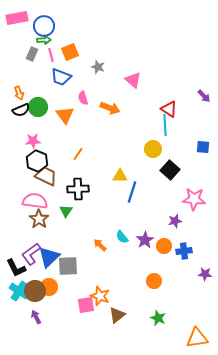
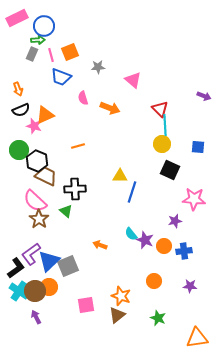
pink rectangle at (17, 18): rotated 15 degrees counterclockwise
green arrow at (44, 40): moved 6 px left
gray star at (98, 67): rotated 24 degrees counterclockwise
orange arrow at (19, 93): moved 1 px left, 4 px up
purple arrow at (204, 96): rotated 24 degrees counterclockwise
green circle at (38, 107): moved 19 px left, 43 px down
red triangle at (169, 109): moved 9 px left; rotated 12 degrees clockwise
orange triangle at (65, 115): moved 20 px left; rotated 42 degrees clockwise
pink star at (33, 141): moved 1 px right, 15 px up; rotated 21 degrees clockwise
blue square at (203, 147): moved 5 px left
yellow circle at (153, 149): moved 9 px right, 5 px up
orange line at (78, 154): moved 8 px up; rotated 40 degrees clockwise
black square at (170, 170): rotated 18 degrees counterclockwise
black cross at (78, 189): moved 3 px left
pink semicircle at (35, 201): rotated 145 degrees counterclockwise
green triangle at (66, 211): rotated 24 degrees counterclockwise
cyan semicircle at (122, 237): moved 9 px right, 3 px up
purple star at (145, 240): rotated 18 degrees counterclockwise
orange arrow at (100, 245): rotated 24 degrees counterclockwise
blue triangle at (49, 257): moved 4 px down
gray square at (68, 266): rotated 20 degrees counterclockwise
black L-shape at (16, 268): rotated 100 degrees counterclockwise
purple star at (205, 274): moved 15 px left, 12 px down
orange star at (100, 296): moved 21 px right
